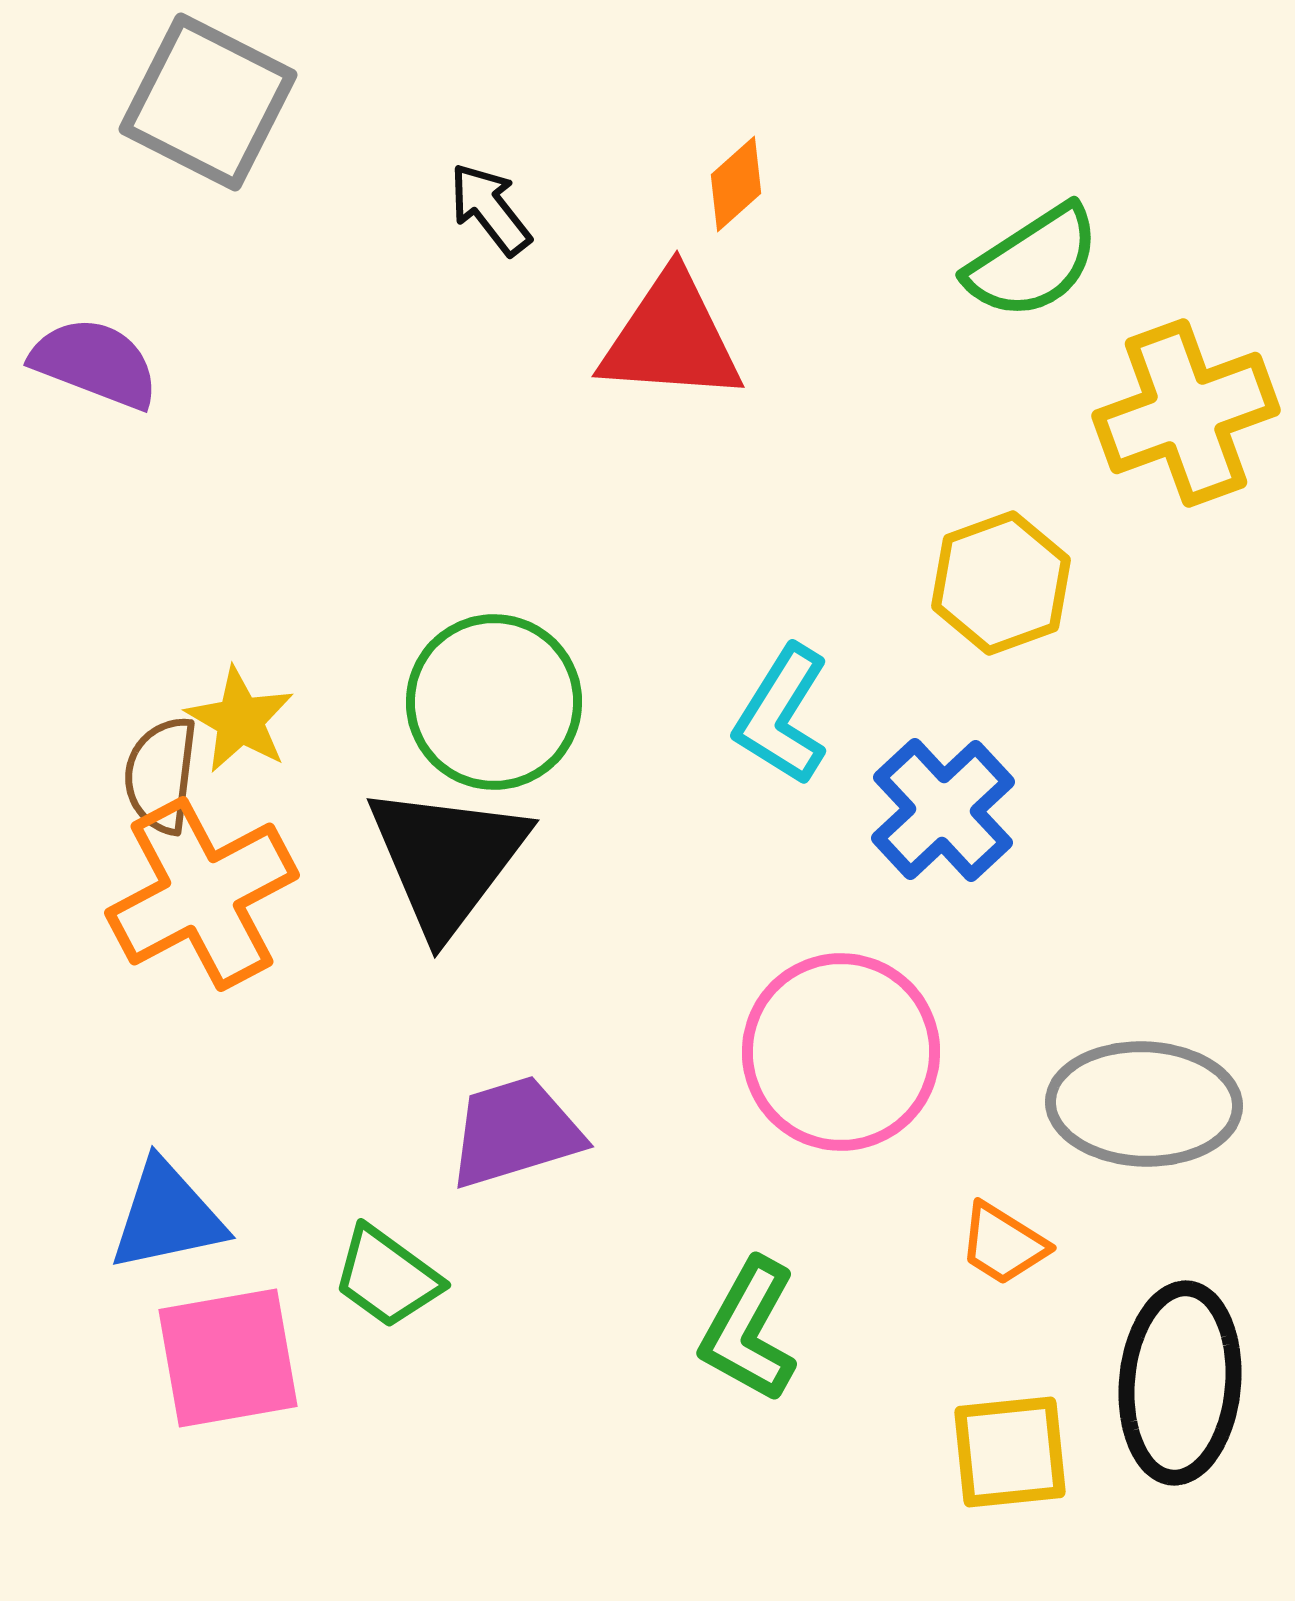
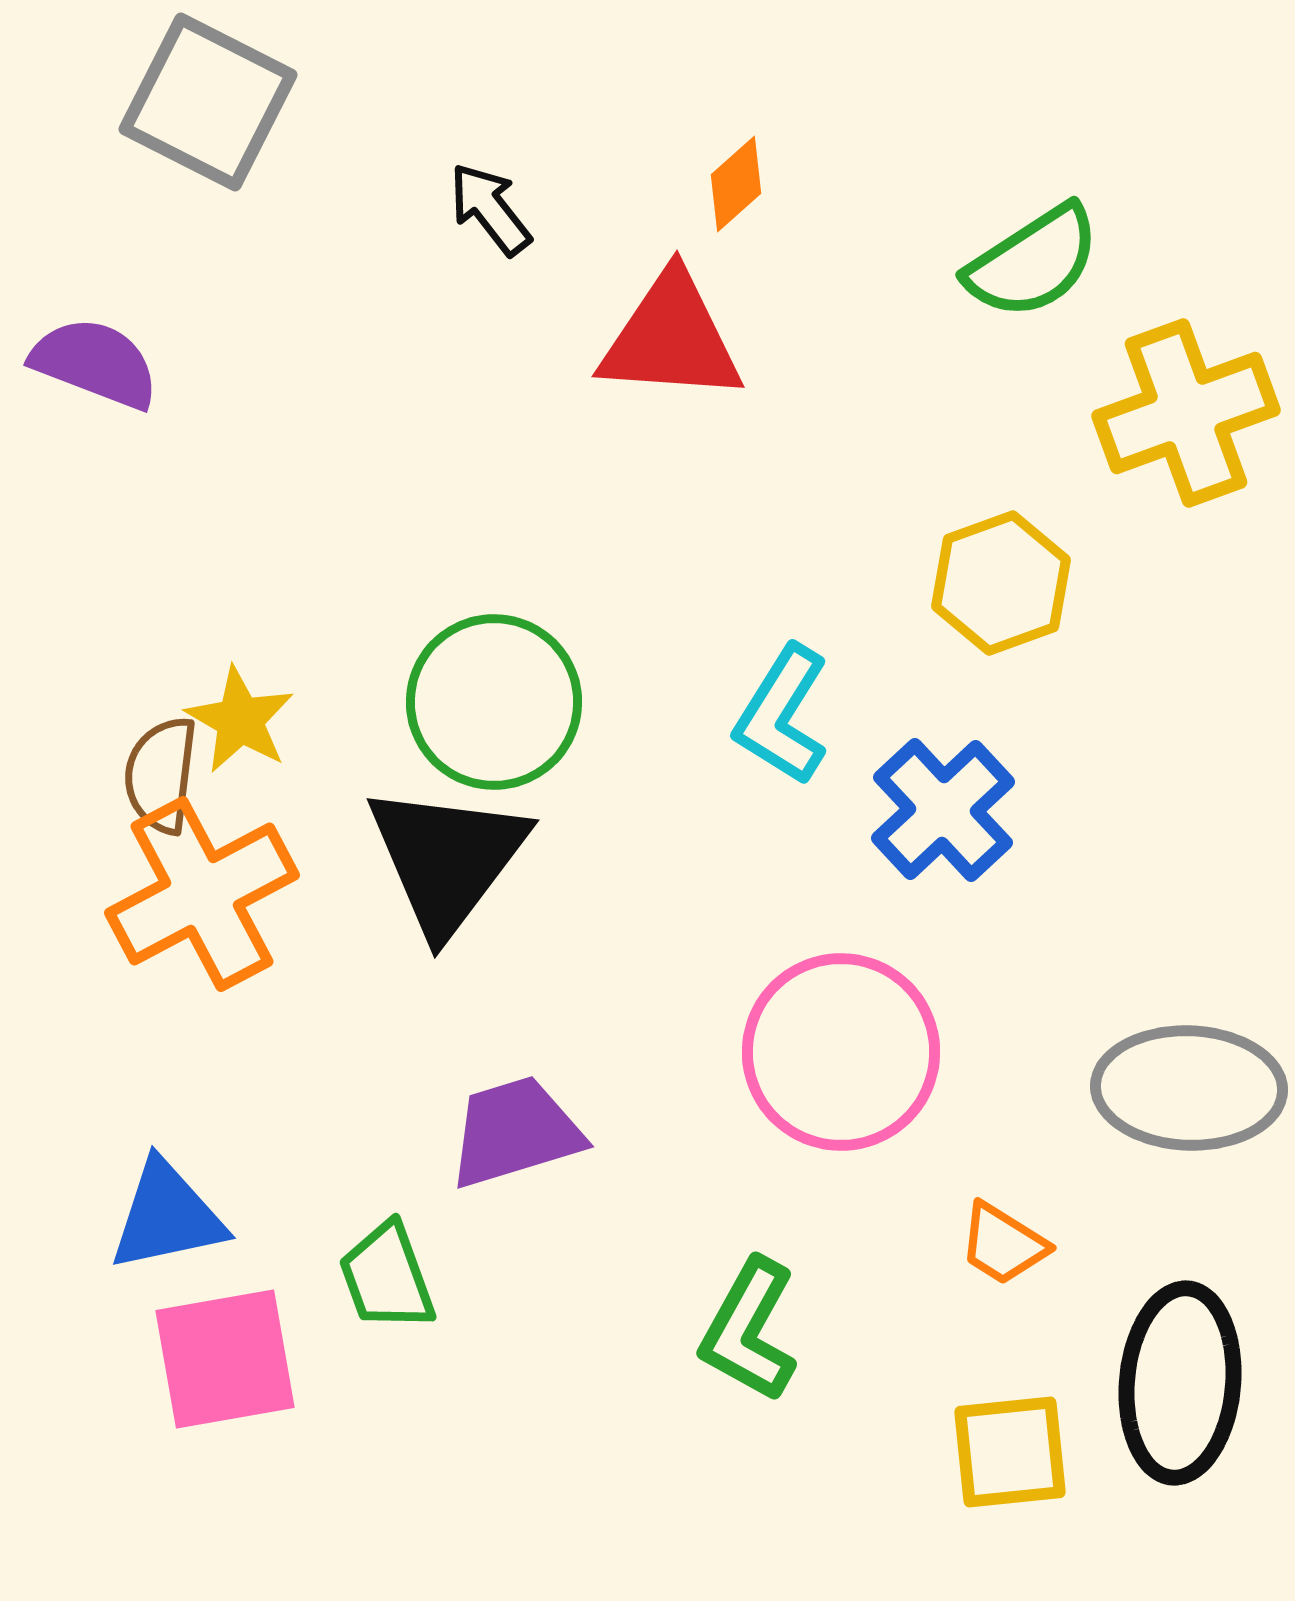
gray ellipse: moved 45 px right, 16 px up
green trapezoid: rotated 34 degrees clockwise
pink square: moved 3 px left, 1 px down
